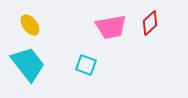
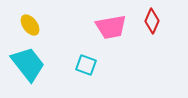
red diamond: moved 2 px right, 2 px up; rotated 25 degrees counterclockwise
